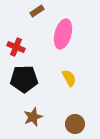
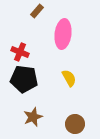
brown rectangle: rotated 16 degrees counterclockwise
pink ellipse: rotated 8 degrees counterclockwise
red cross: moved 4 px right, 5 px down
black pentagon: rotated 8 degrees clockwise
